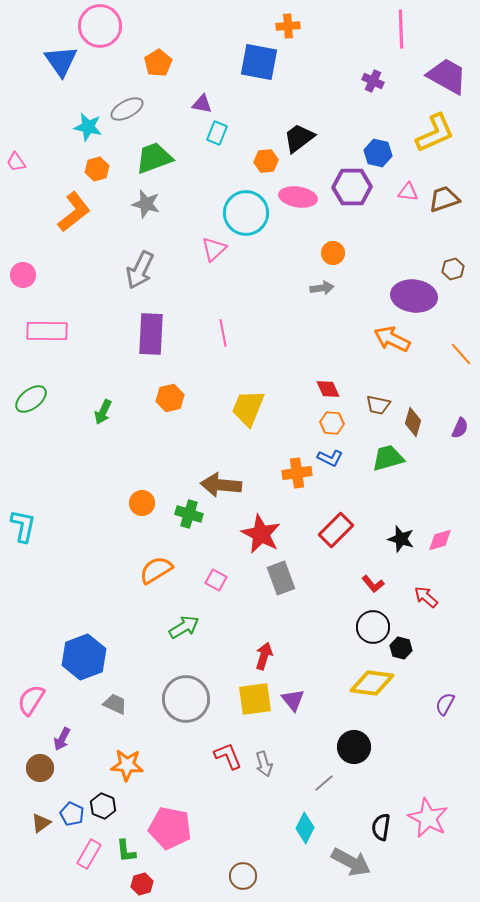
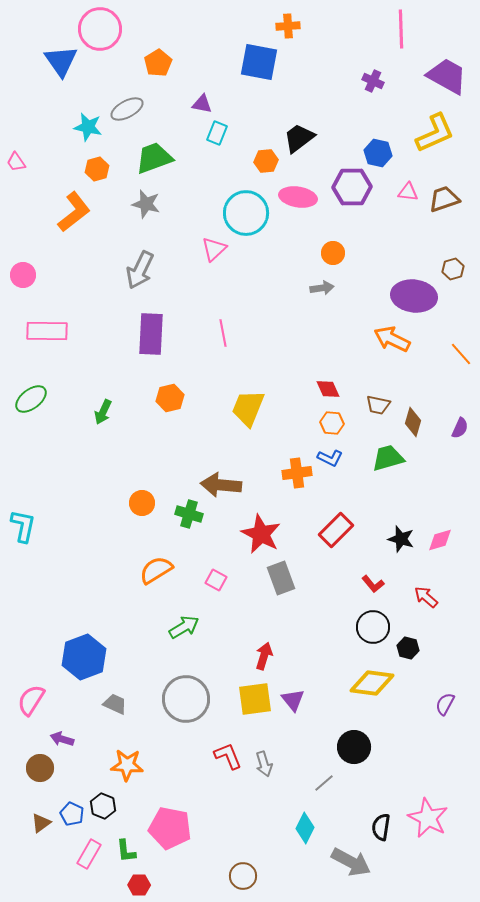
pink circle at (100, 26): moved 3 px down
black hexagon at (401, 648): moved 7 px right
purple arrow at (62, 739): rotated 80 degrees clockwise
red hexagon at (142, 884): moved 3 px left, 1 px down; rotated 15 degrees clockwise
